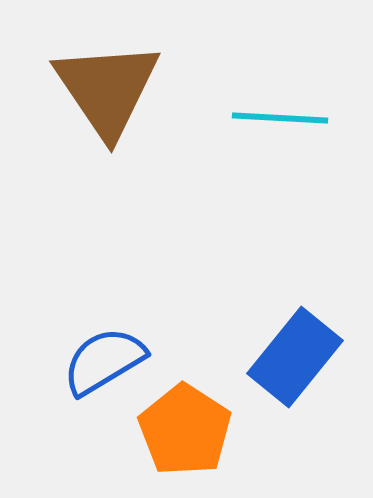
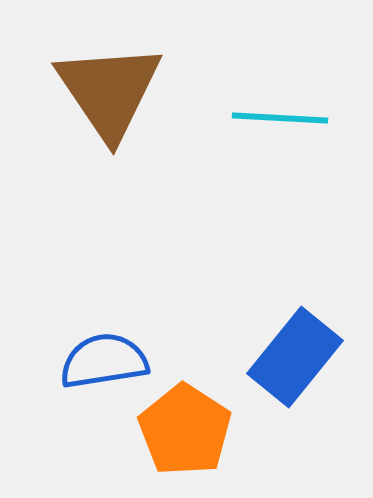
brown triangle: moved 2 px right, 2 px down
blue semicircle: rotated 22 degrees clockwise
